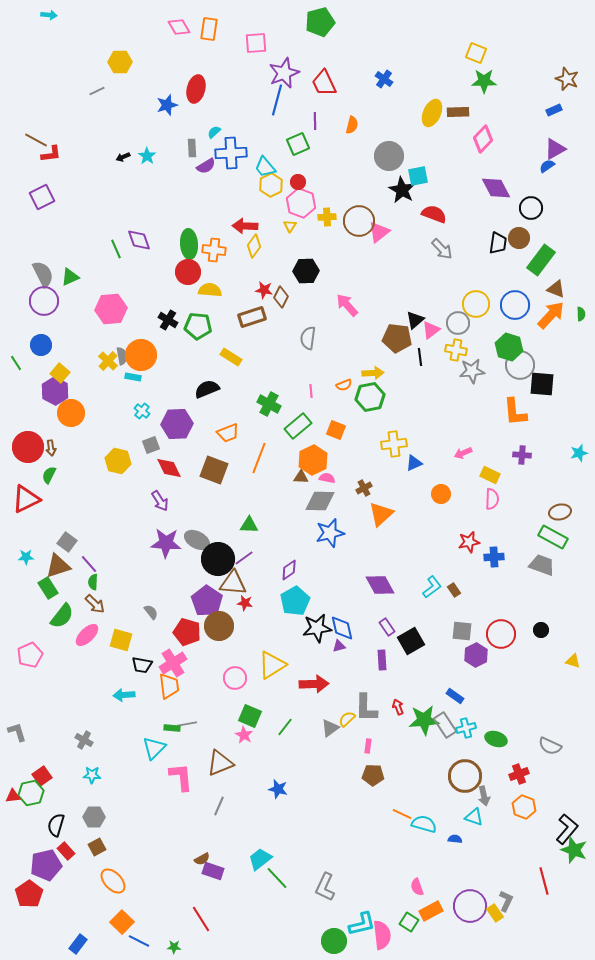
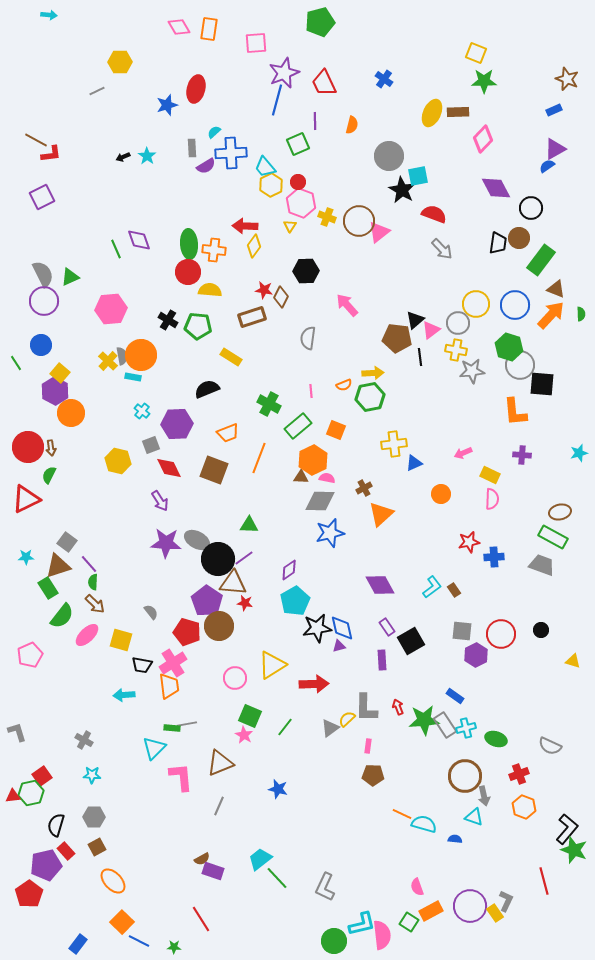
yellow cross at (327, 217): rotated 24 degrees clockwise
